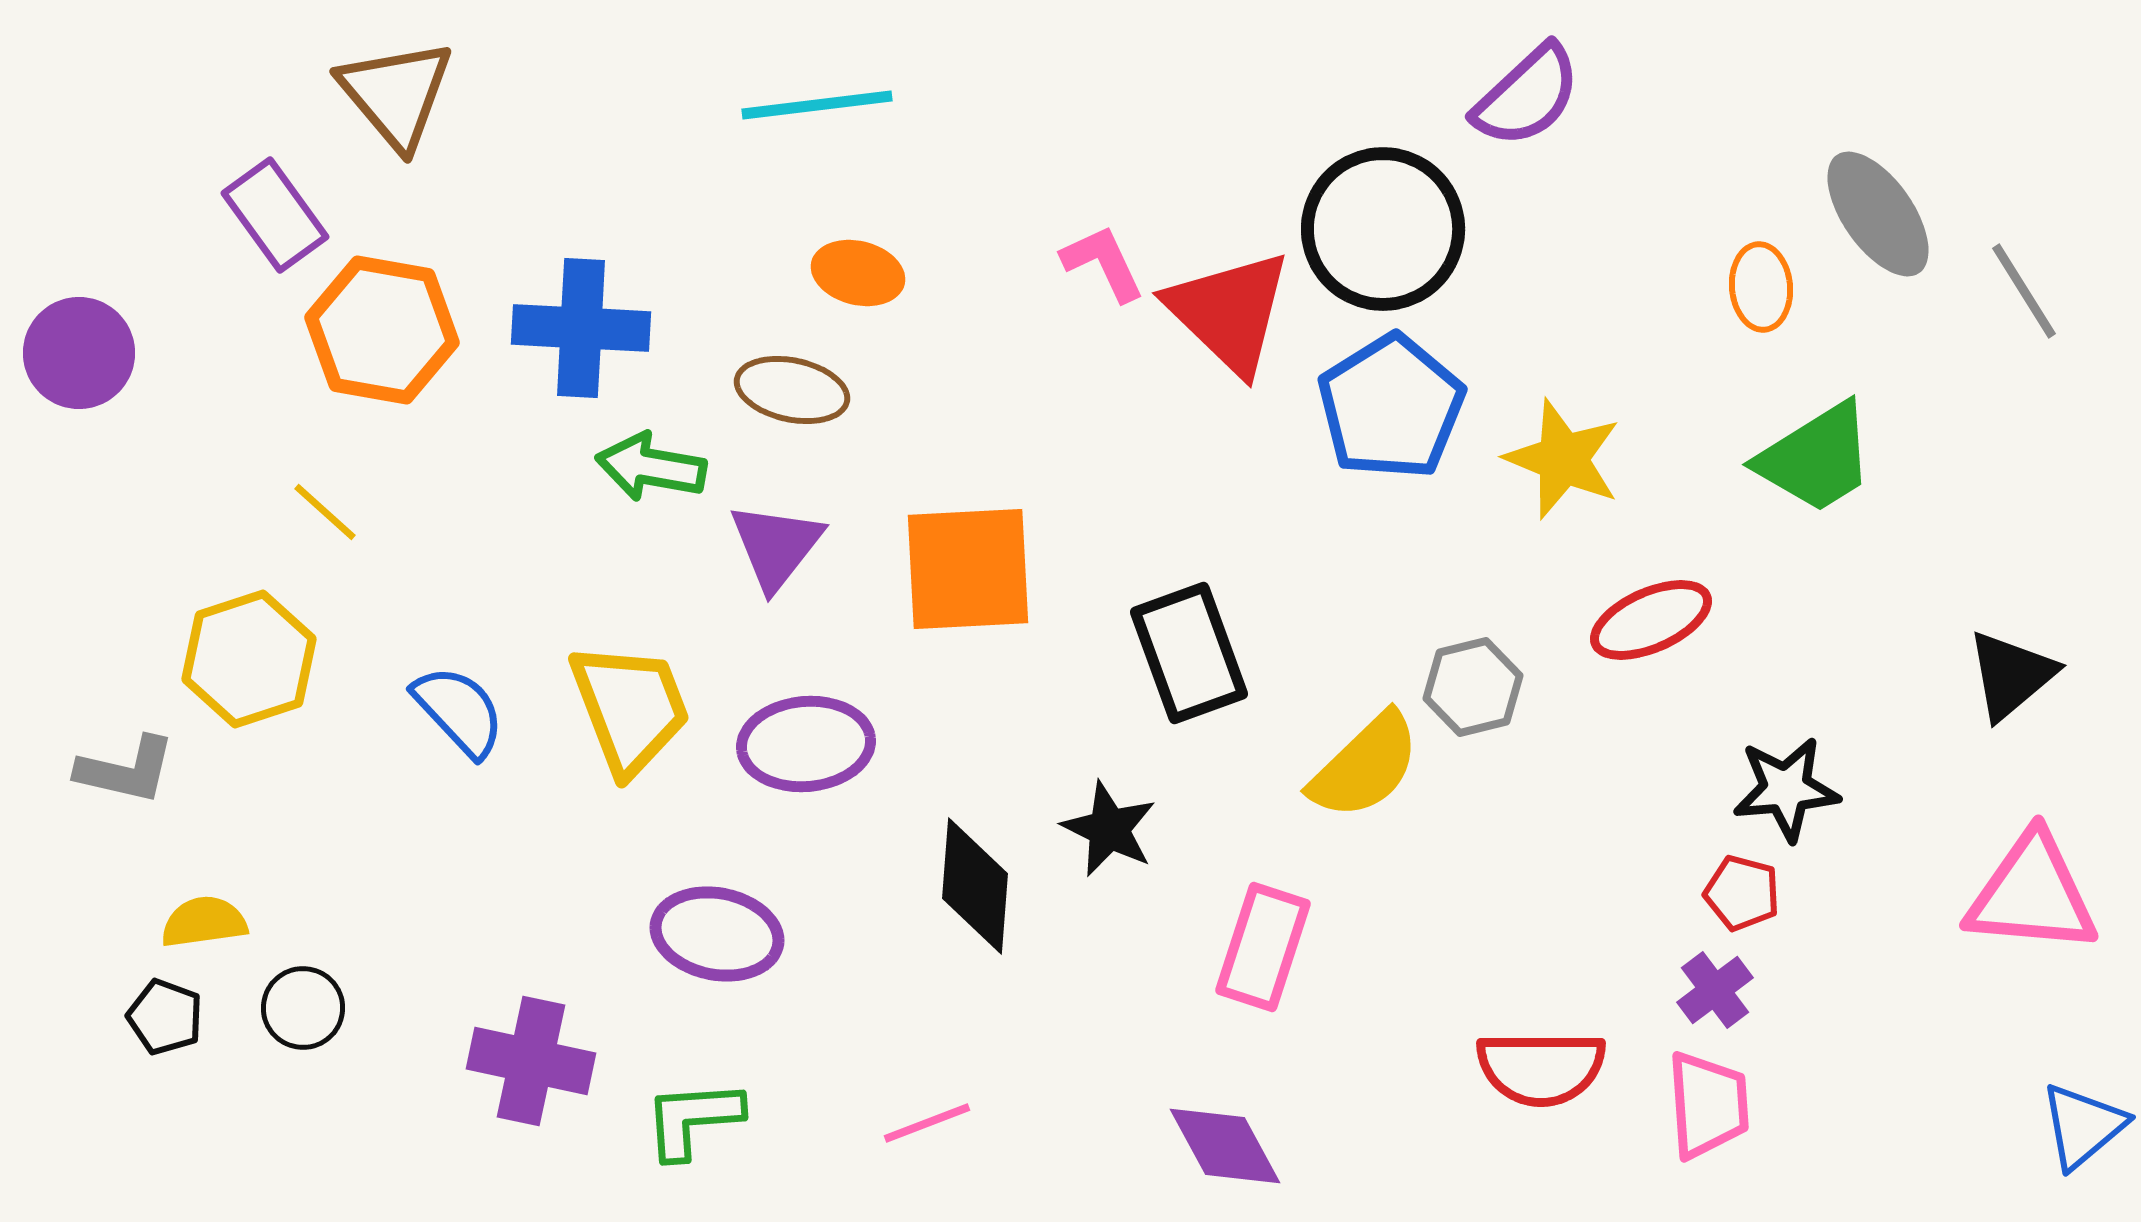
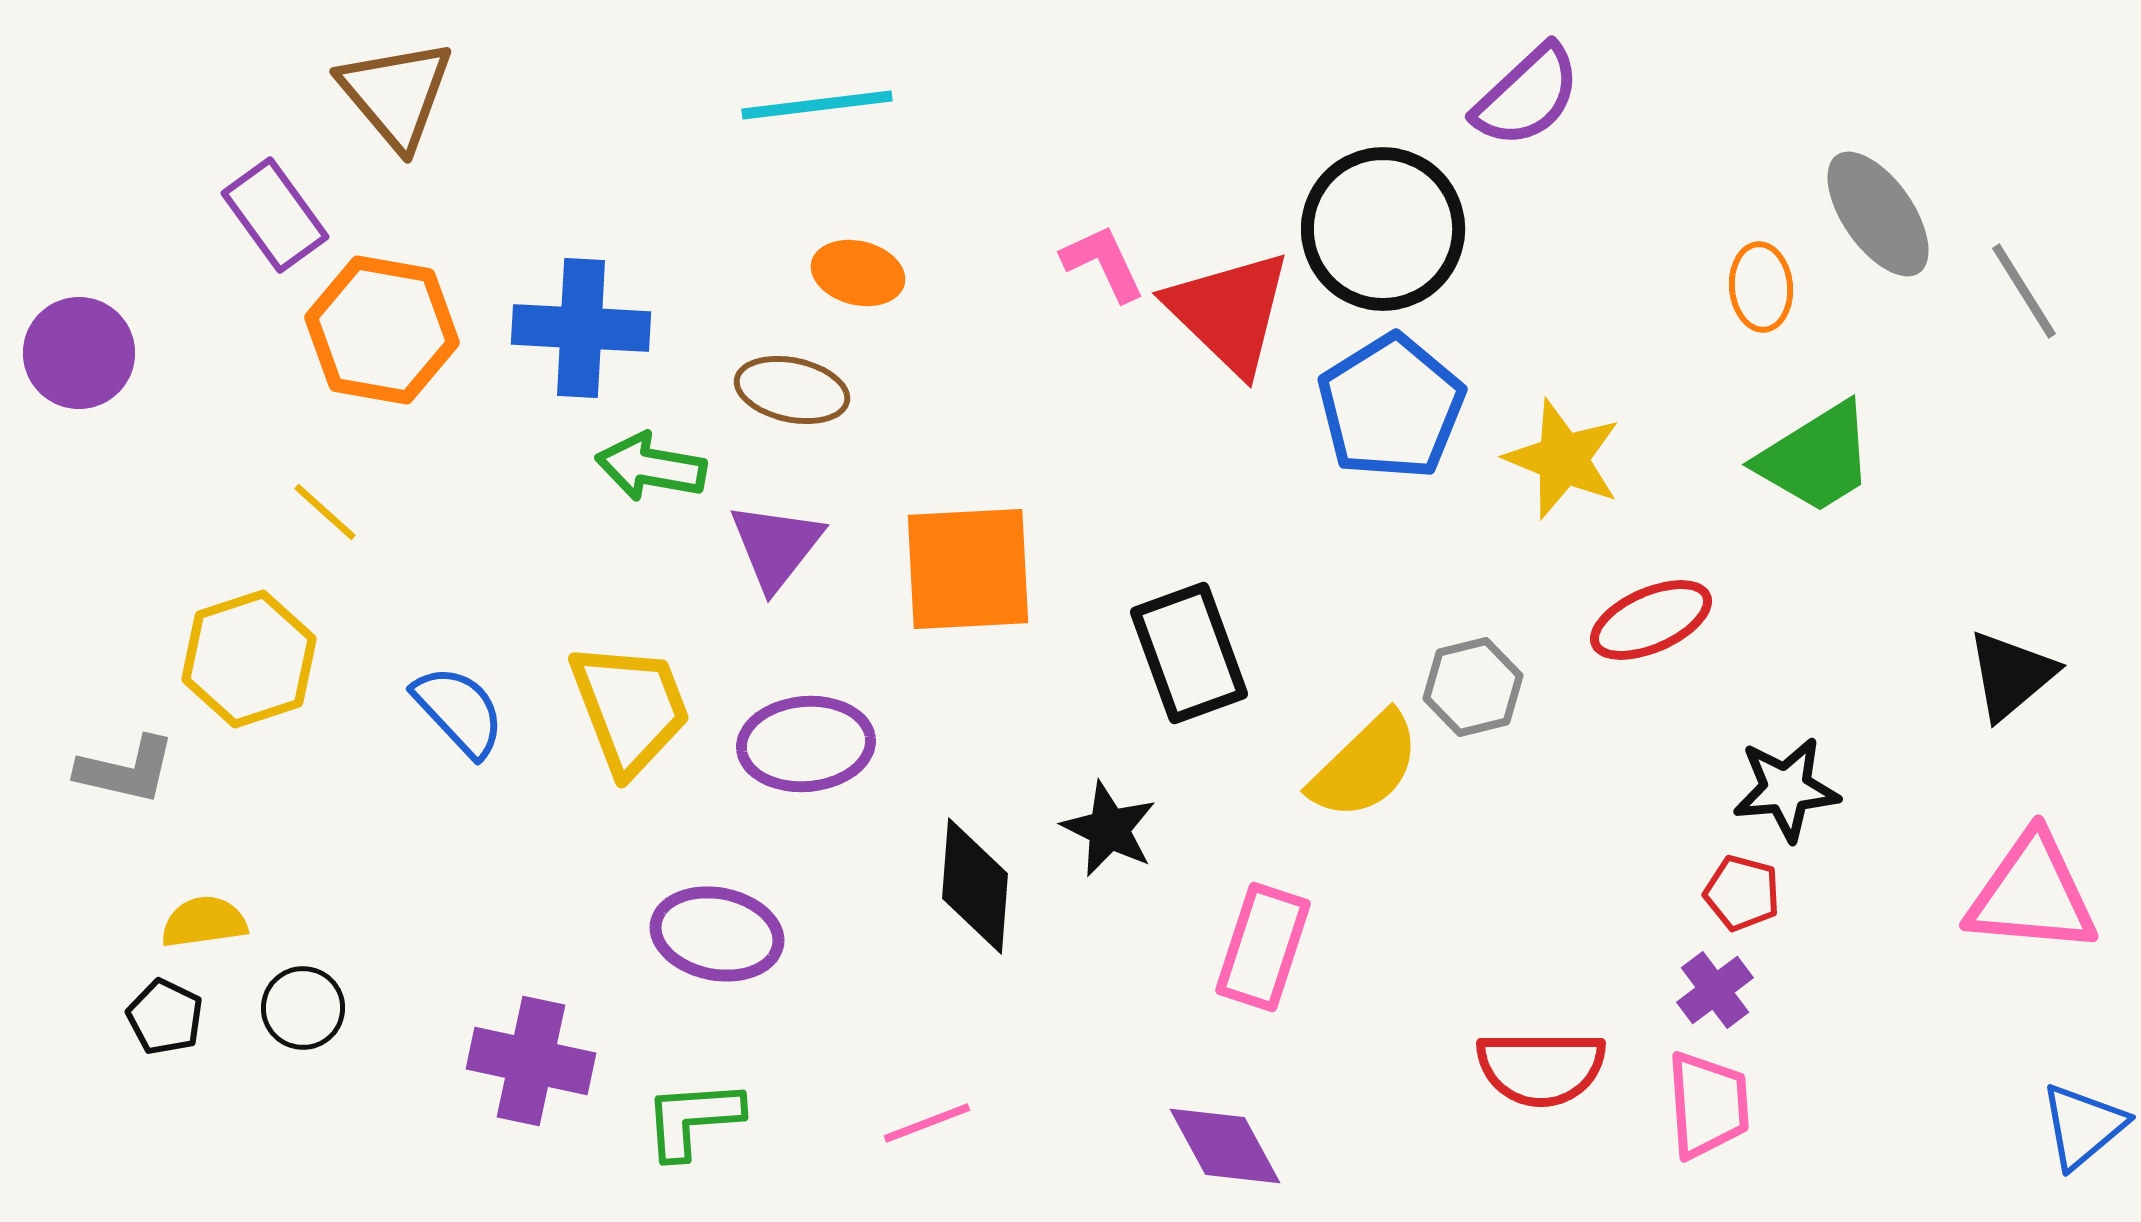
black pentagon at (165, 1017): rotated 6 degrees clockwise
